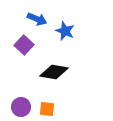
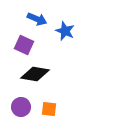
purple square: rotated 18 degrees counterclockwise
black diamond: moved 19 px left, 2 px down
orange square: moved 2 px right
